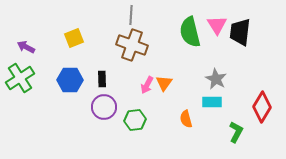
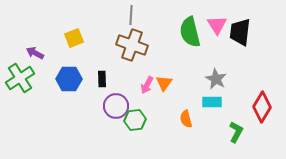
purple arrow: moved 9 px right, 6 px down
blue hexagon: moved 1 px left, 1 px up
purple circle: moved 12 px right, 1 px up
